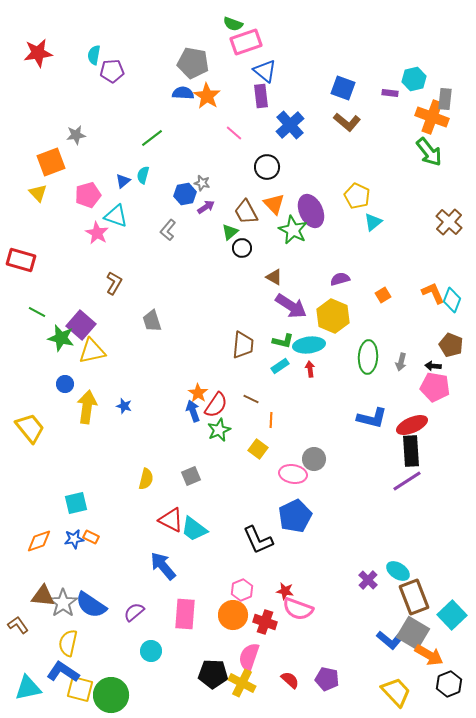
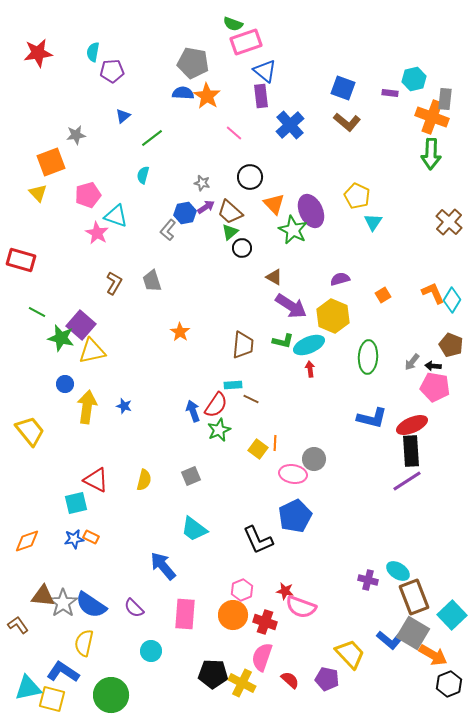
cyan semicircle at (94, 55): moved 1 px left, 3 px up
green arrow at (429, 152): moved 2 px right, 2 px down; rotated 40 degrees clockwise
black circle at (267, 167): moved 17 px left, 10 px down
blue triangle at (123, 181): moved 65 px up
blue hexagon at (185, 194): moved 19 px down
brown trapezoid at (246, 212): moved 16 px left; rotated 20 degrees counterclockwise
cyan triangle at (373, 222): rotated 18 degrees counterclockwise
cyan diamond at (452, 300): rotated 10 degrees clockwise
gray trapezoid at (152, 321): moved 40 px up
cyan ellipse at (309, 345): rotated 16 degrees counterclockwise
gray arrow at (401, 362): moved 11 px right; rotated 24 degrees clockwise
cyan rectangle at (280, 366): moved 47 px left, 19 px down; rotated 30 degrees clockwise
orange star at (198, 393): moved 18 px left, 61 px up
orange line at (271, 420): moved 4 px right, 23 px down
yellow trapezoid at (30, 428): moved 3 px down
yellow semicircle at (146, 479): moved 2 px left, 1 px down
red triangle at (171, 520): moved 75 px left, 40 px up
orange diamond at (39, 541): moved 12 px left
purple cross at (368, 580): rotated 30 degrees counterclockwise
pink semicircle at (298, 609): moved 3 px right, 2 px up
purple semicircle at (134, 612): moved 4 px up; rotated 95 degrees counterclockwise
yellow semicircle at (68, 643): moved 16 px right
orange arrow at (429, 655): moved 4 px right
pink semicircle at (249, 657): moved 13 px right
yellow square at (80, 689): moved 28 px left, 10 px down
yellow trapezoid at (396, 692): moved 46 px left, 38 px up
